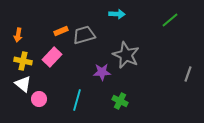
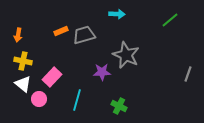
pink rectangle: moved 20 px down
green cross: moved 1 px left, 5 px down
